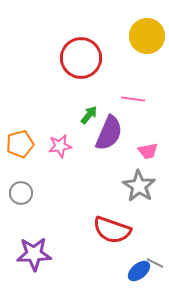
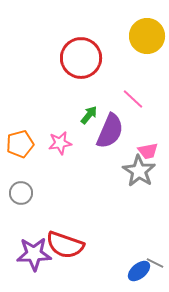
pink line: rotated 35 degrees clockwise
purple semicircle: moved 1 px right, 2 px up
pink star: moved 3 px up
gray star: moved 15 px up
red semicircle: moved 47 px left, 15 px down
